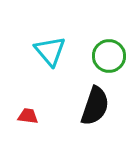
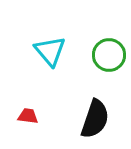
green circle: moved 1 px up
black semicircle: moved 13 px down
